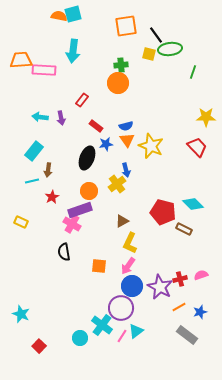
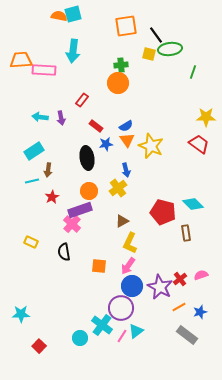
blue semicircle at (126, 126): rotated 16 degrees counterclockwise
red trapezoid at (197, 147): moved 2 px right, 3 px up; rotated 10 degrees counterclockwise
cyan rectangle at (34, 151): rotated 18 degrees clockwise
black ellipse at (87, 158): rotated 30 degrees counterclockwise
yellow cross at (117, 184): moved 1 px right, 4 px down
yellow rectangle at (21, 222): moved 10 px right, 20 px down
pink cross at (72, 224): rotated 12 degrees clockwise
brown rectangle at (184, 229): moved 2 px right, 4 px down; rotated 56 degrees clockwise
red cross at (180, 279): rotated 24 degrees counterclockwise
cyan star at (21, 314): rotated 24 degrees counterclockwise
